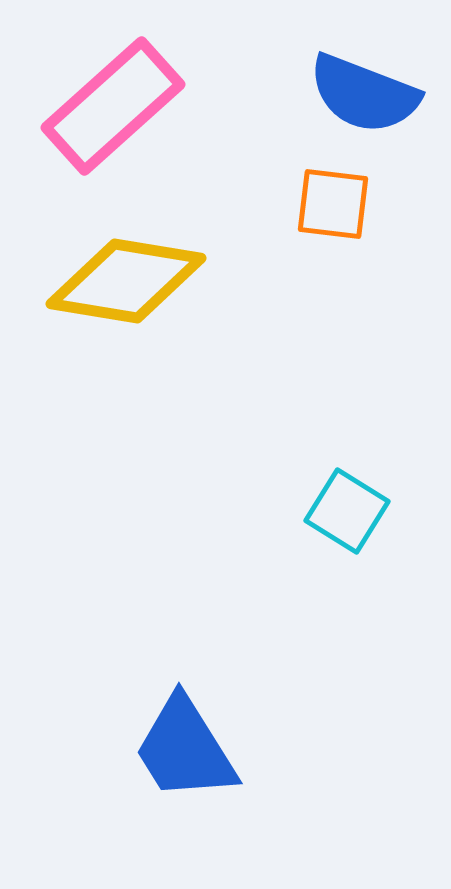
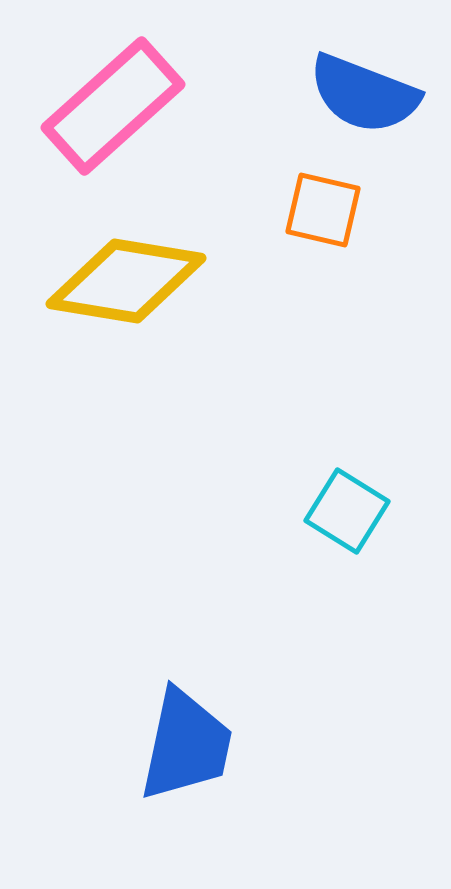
orange square: moved 10 px left, 6 px down; rotated 6 degrees clockwise
blue trapezoid: moved 1 px right, 4 px up; rotated 136 degrees counterclockwise
